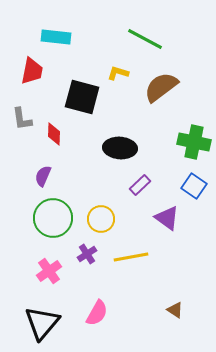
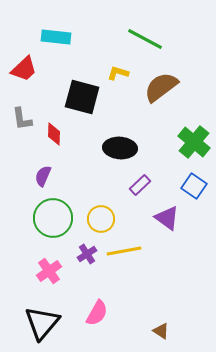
red trapezoid: moved 8 px left, 2 px up; rotated 36 degrees clockwise
green cross: rotated 28 degrees clockwise
yellow line: moved 7 px left, 6 px up
brown triangle: moved 14 px left, 21 px down
